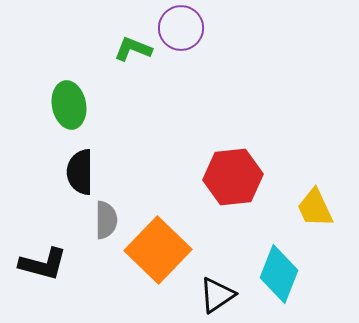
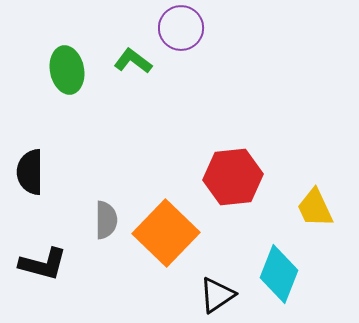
green L-shape: moved 12 px down; rotated 15 degrees clockwise
green ellipse: moved 2 px left, 35 px up
black semicircle: moved 50 px left
orange square: moved 8 px right, 17 px up
